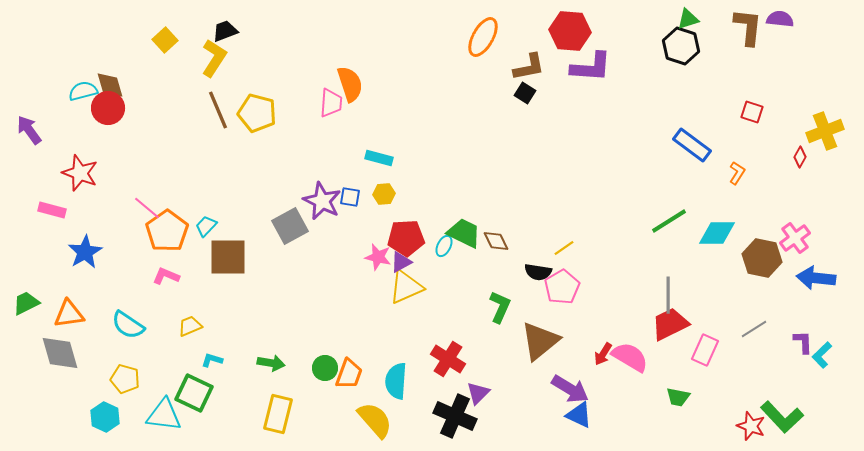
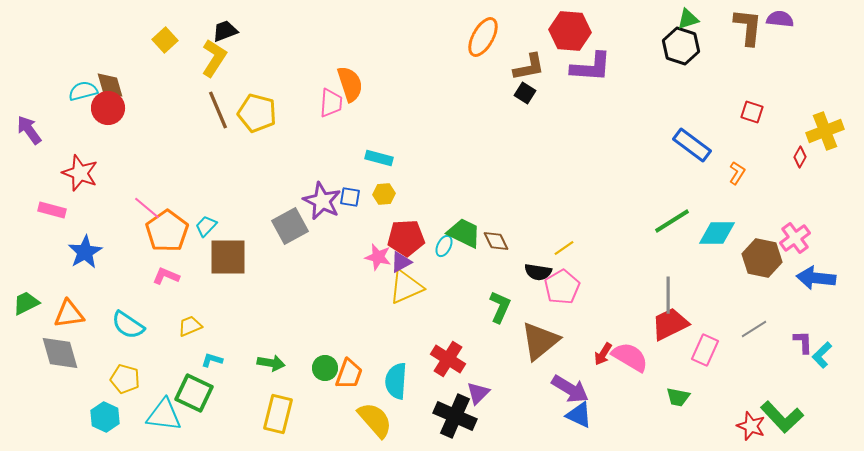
green line at (669, 221): moved 3 px right
